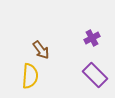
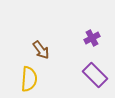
yellow semicircle: moved 1 px left, 3 px down
